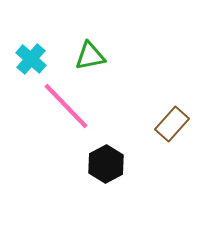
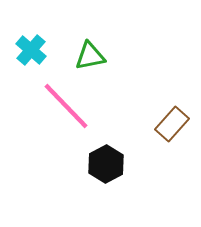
cyan cross: moved 9 px up
